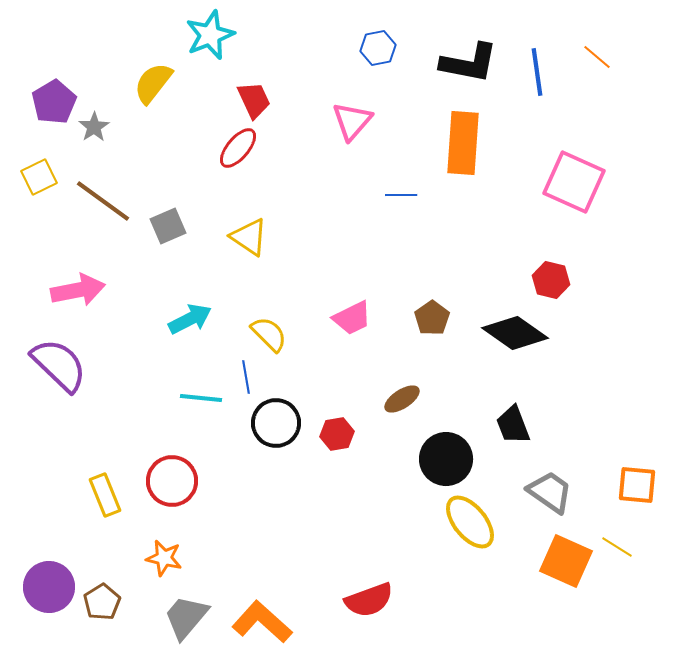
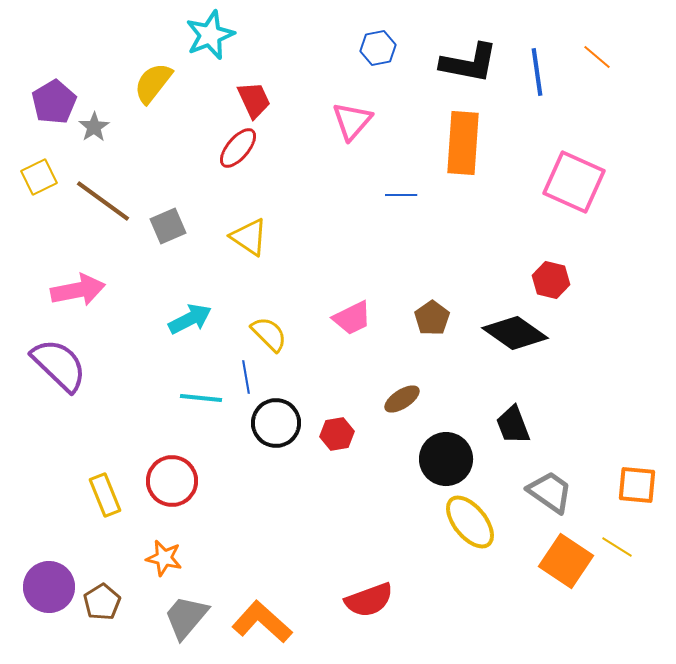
orange square at (566, 561): rotated 10 degrees clockwise
